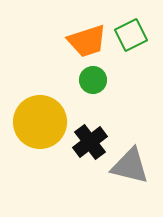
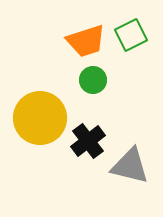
orange trapezoid: moved 1 px left
yellow circle: moved 4 px up
black cross: moved 2 px left, 1 px up
